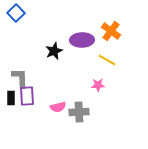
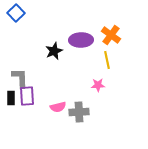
orange cross: moved 4 px down
purple ellipse: moved 1 px left
yellow line: rotated 48 degrees clockwise
